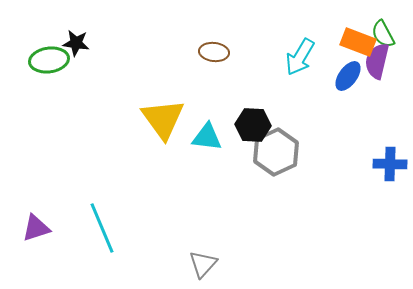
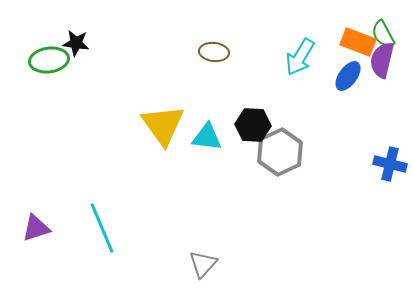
purple semicircle: moved 5 px right, 1 px up
yellow triangle: moved 6 px down
gray hexagon: moved 4 px right
blue cross: rotated 12 degrees clockwise
